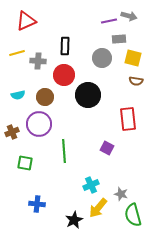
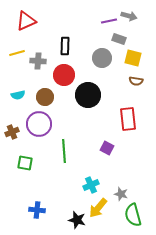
gray rectangle: rotated 24 degrees clockwise
blue cross: moved 6 px down
black star: moved 3 px right; rotated 30 degrees counterclockwise
